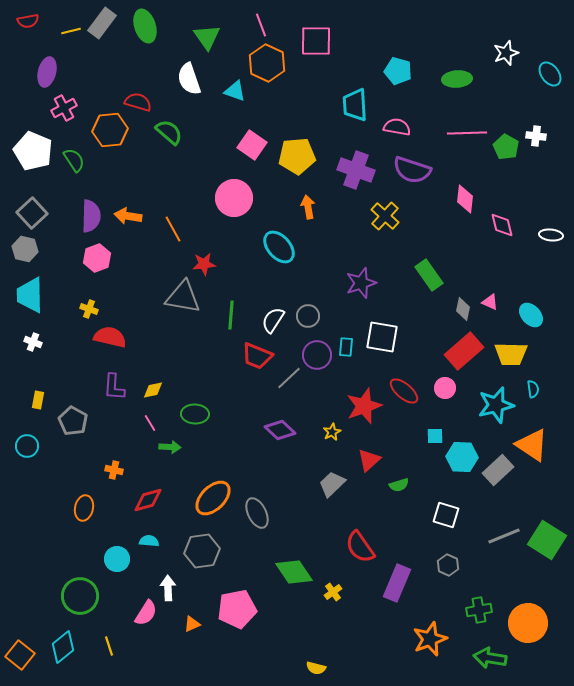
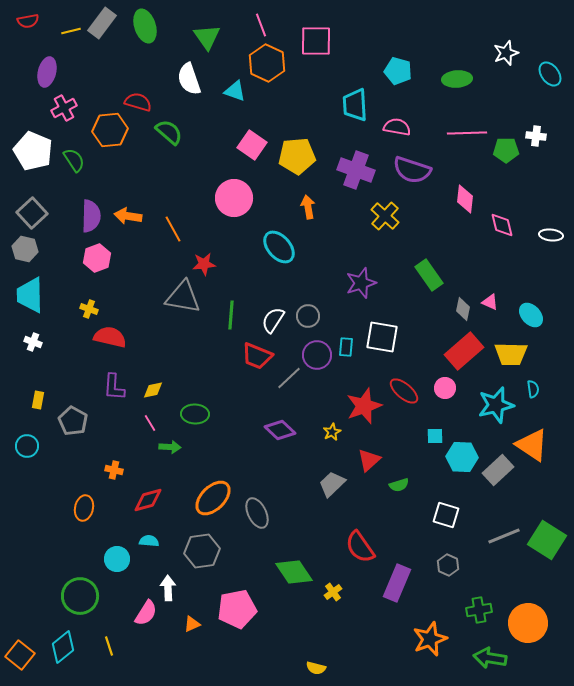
green pentagon at (506, 147): moved 3 px down; rotated 30 degrees counterclockwise
